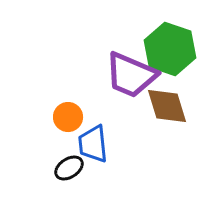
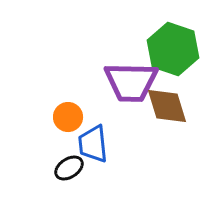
green hexagon: moved 3 px right
purple trapezoid: moved 7 px down; rotated 22 degrees counterclockwise
